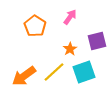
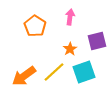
pink arrow: rotated 28 degrees counterclockwise
